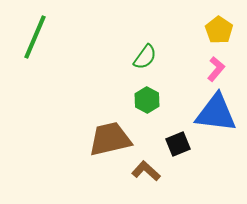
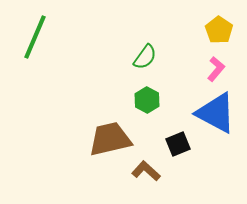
blue triangle: rotated 21 degrees clockwise
